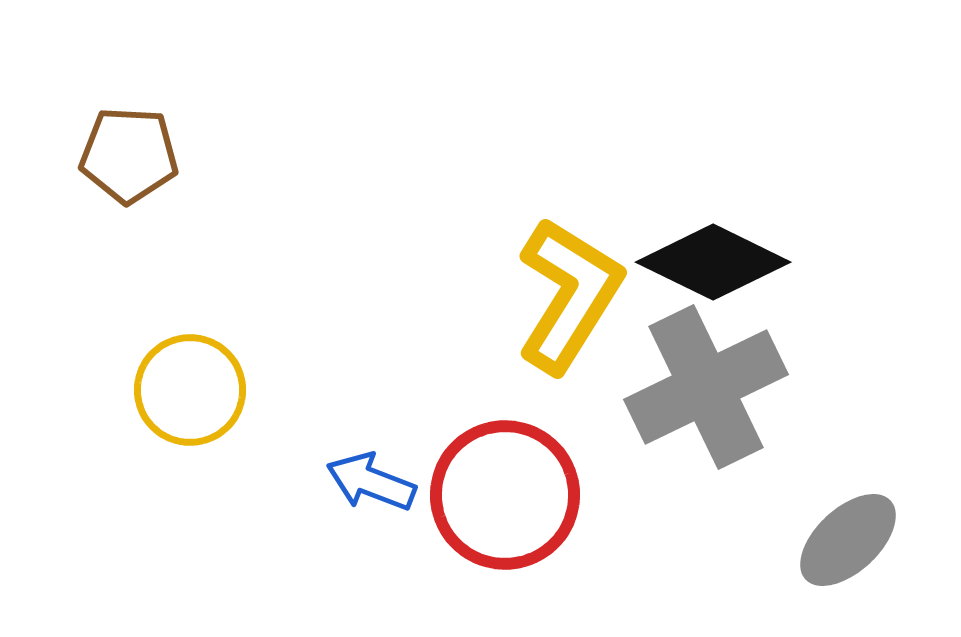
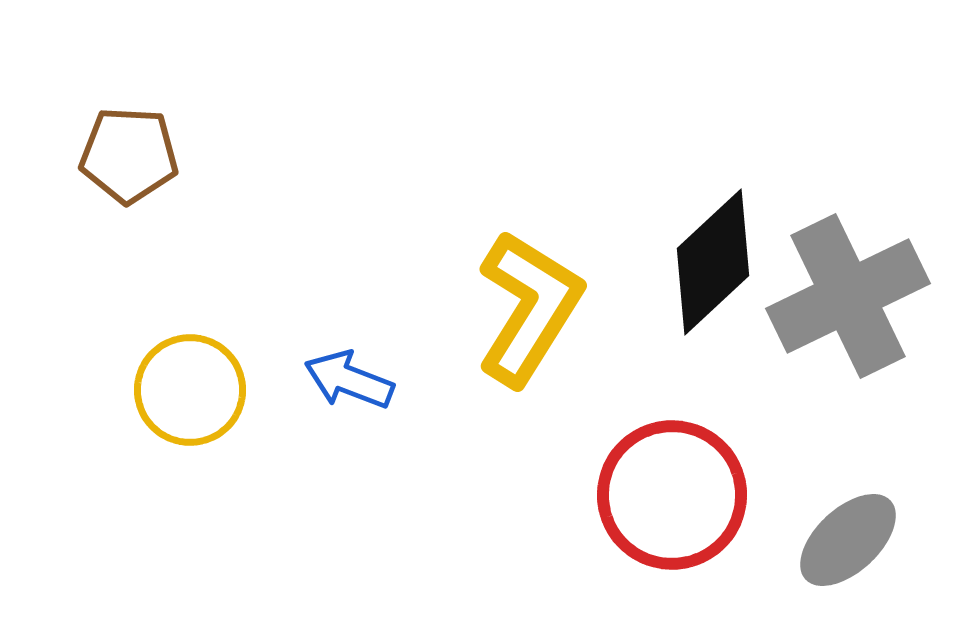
black diamond: rotated 69 degrees counterclockwise
yellow L-shape: moved 40 px left, 13 px down
gray cross: moved 142 px right, 91 px up
blue arrow: moved 22 px left, 102 px up
red circle: moved 167 px right
